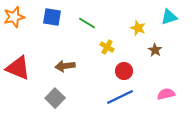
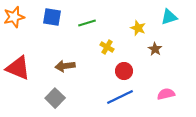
green line: rotated 48 degrees counterclockwise
brown star: moved 1 px up
